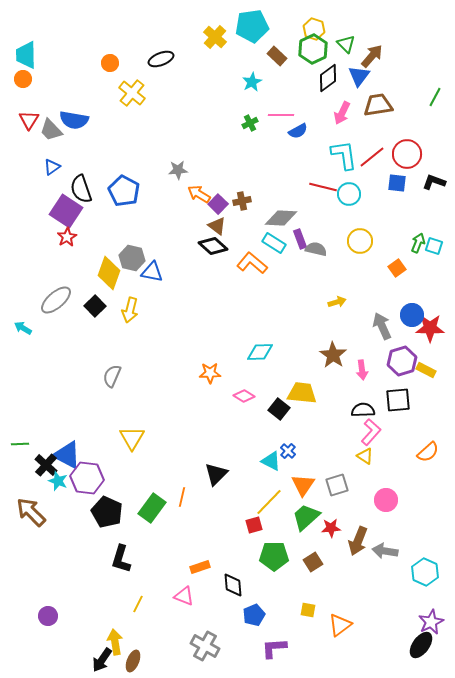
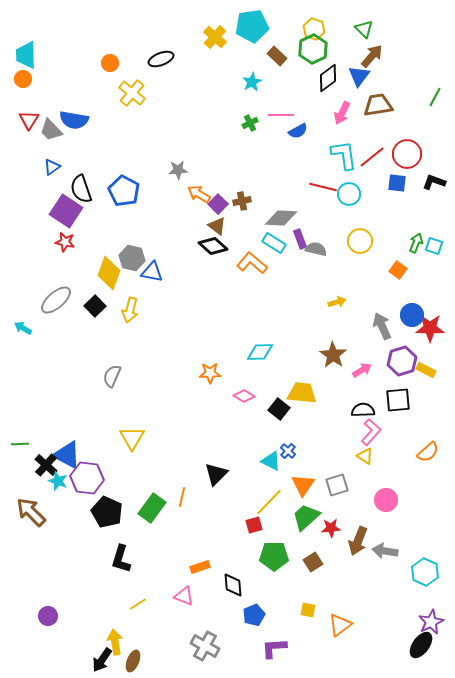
green triangle at (346, 44): moved 18 px right, 15 px up
red star at (67, 237): moved 2 px left, 5 px down; rotated 30 degrees counterclockwise
green arrow at (418, 243): moved 2 px left
orange square at (397, 268): moved 1 px right, 2 px down; rotated 18 degrees counterclockwise
pink arrow at (362, 370): rotated 114 degrees counterclockwise
yellow line at (138, 604): rotated 30 degrees clockwise
